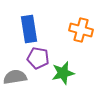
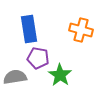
green star: moved 3 px left, 2 px down; rotated 25 degrees counterclockwise
